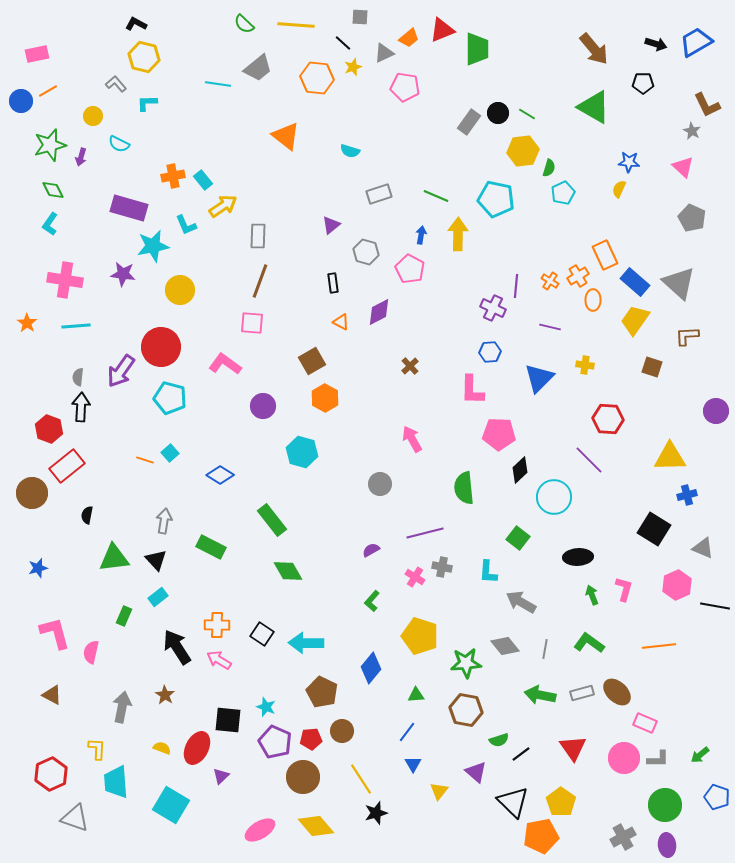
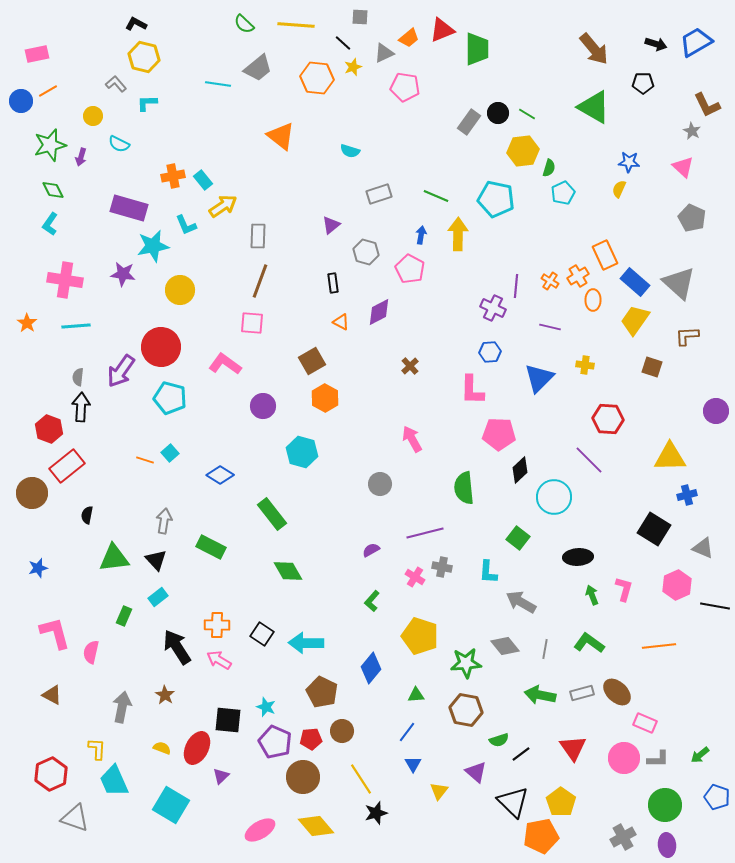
orange triangle at (286, 136): moved 5 px left
green rectangle at (272, 520): moved 6 px up
cyan trapezoid at (116, 782): moved 2 px left, 1 px up; rotated 20 degrees counterclockwise
